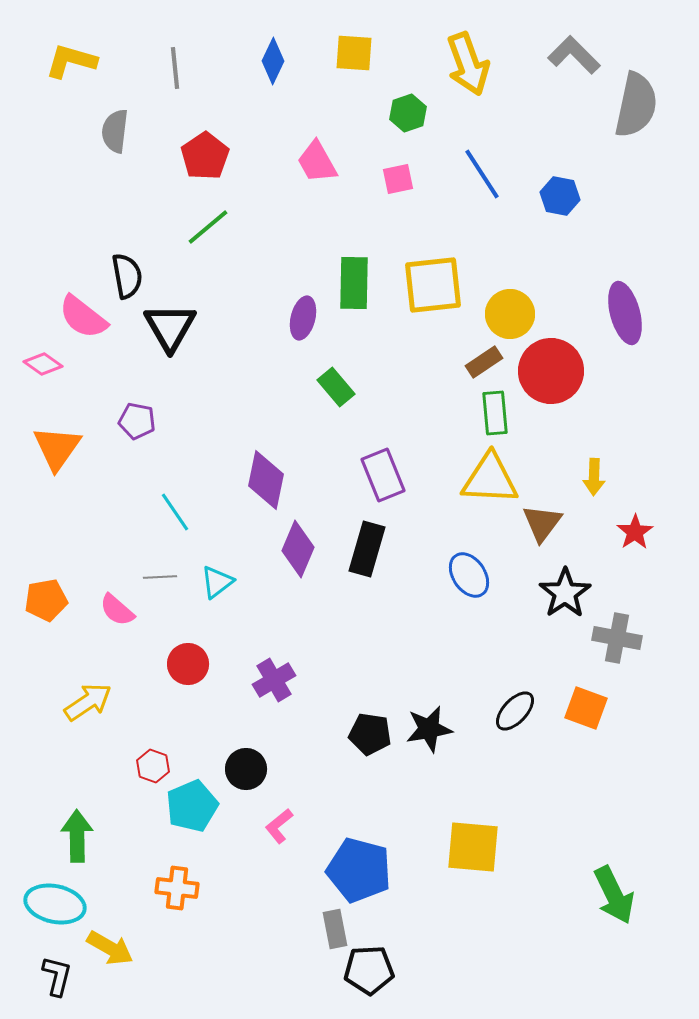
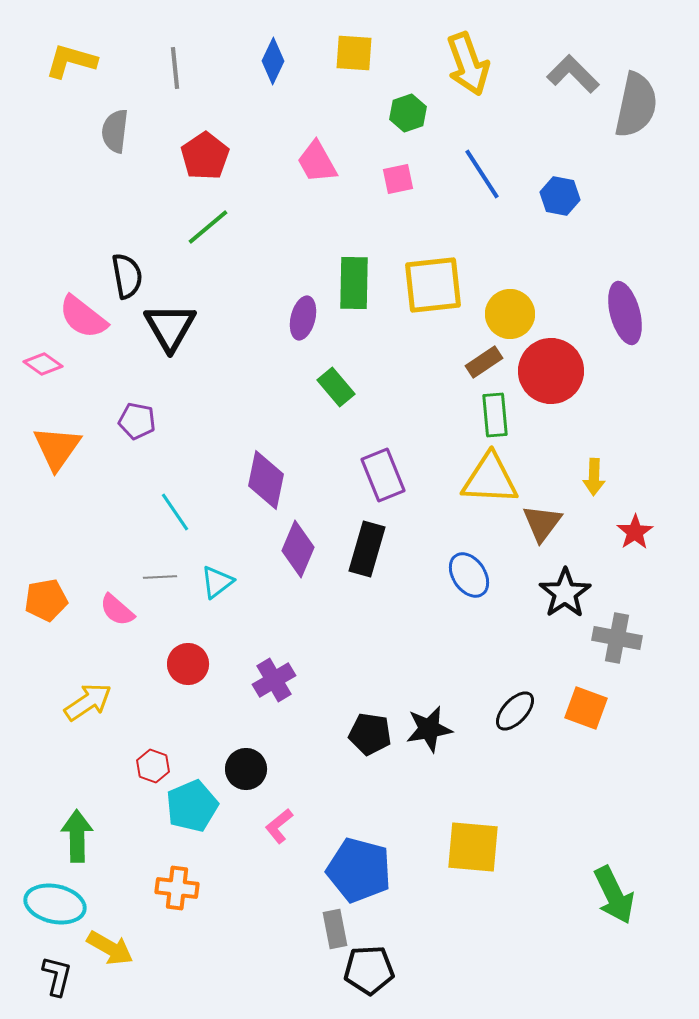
gray L-shape at (574, 55): moved 1 px left, 19 px down
green rectangle at (495, 413): moved 2 px down
